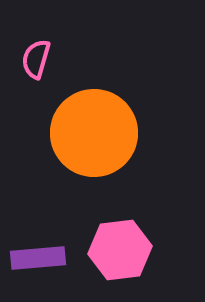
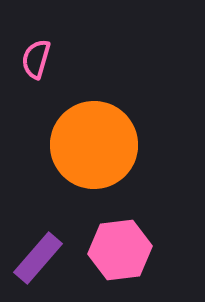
orange circle: moved 12 px down
purple rectangle: rotated 44 degrees counterclockwise
